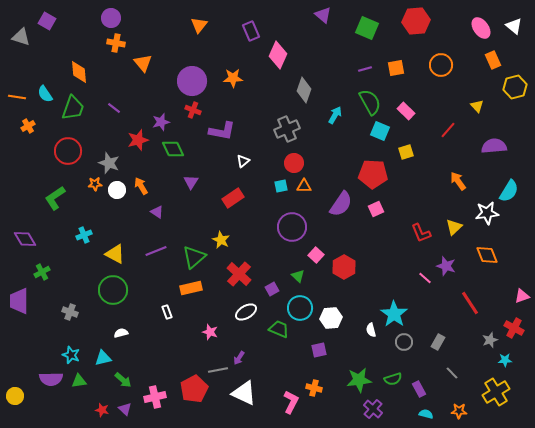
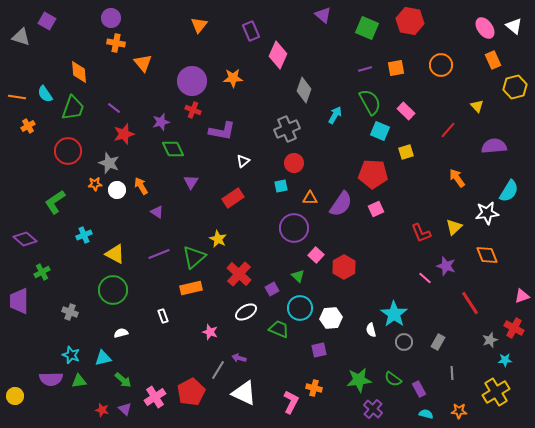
red hexagon at (416, 21): moved 6 px left; rotated 16 degrees clockwise
pink ellipse at (481, 28): moved 4 px right
red star at (138, 140): moved 14 px left, 6 px up
orange arrow at (458, 181): moved 1 px left, 3 px up
orange triangle at (304, 186): moved 6 px right, 12 px down
green L-shape at (55, 198): moved 4 px down
purple circle at (292, 227): moved 2 px right, 1 px down
purple diamond at (25, 239): rotated 20 degrees counterclockwise
yellow star at (221, 240): moved 3 px left, 1 px up
purple line at (156, 251): moved 3 px right, 3 px down
white rectangle at (167, 312): moved 4 px left, 4 px down
purple arrow at (239, 358): rotated 72 degrees clockwise
gray line at (218, 370): rotated 48 degrees counterclockwise
gray line at (452, 373): rotated 40 degrees clockwise
green semicircle at (393, 379): rotated 54 degrees clockwise
red pentagon at (194, 389): moved 3 px left, 3 px down
pink cross at (155, 397): rotated 20 degrees counterclockwise
